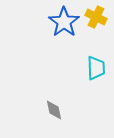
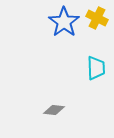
yellow cross: moved 1 px right, 1 px down
gray diamond: rotated 70 degrees counterclockwise
